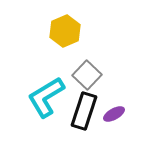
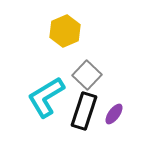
purple ellipse: rotated 25 degrees counterclockwise
